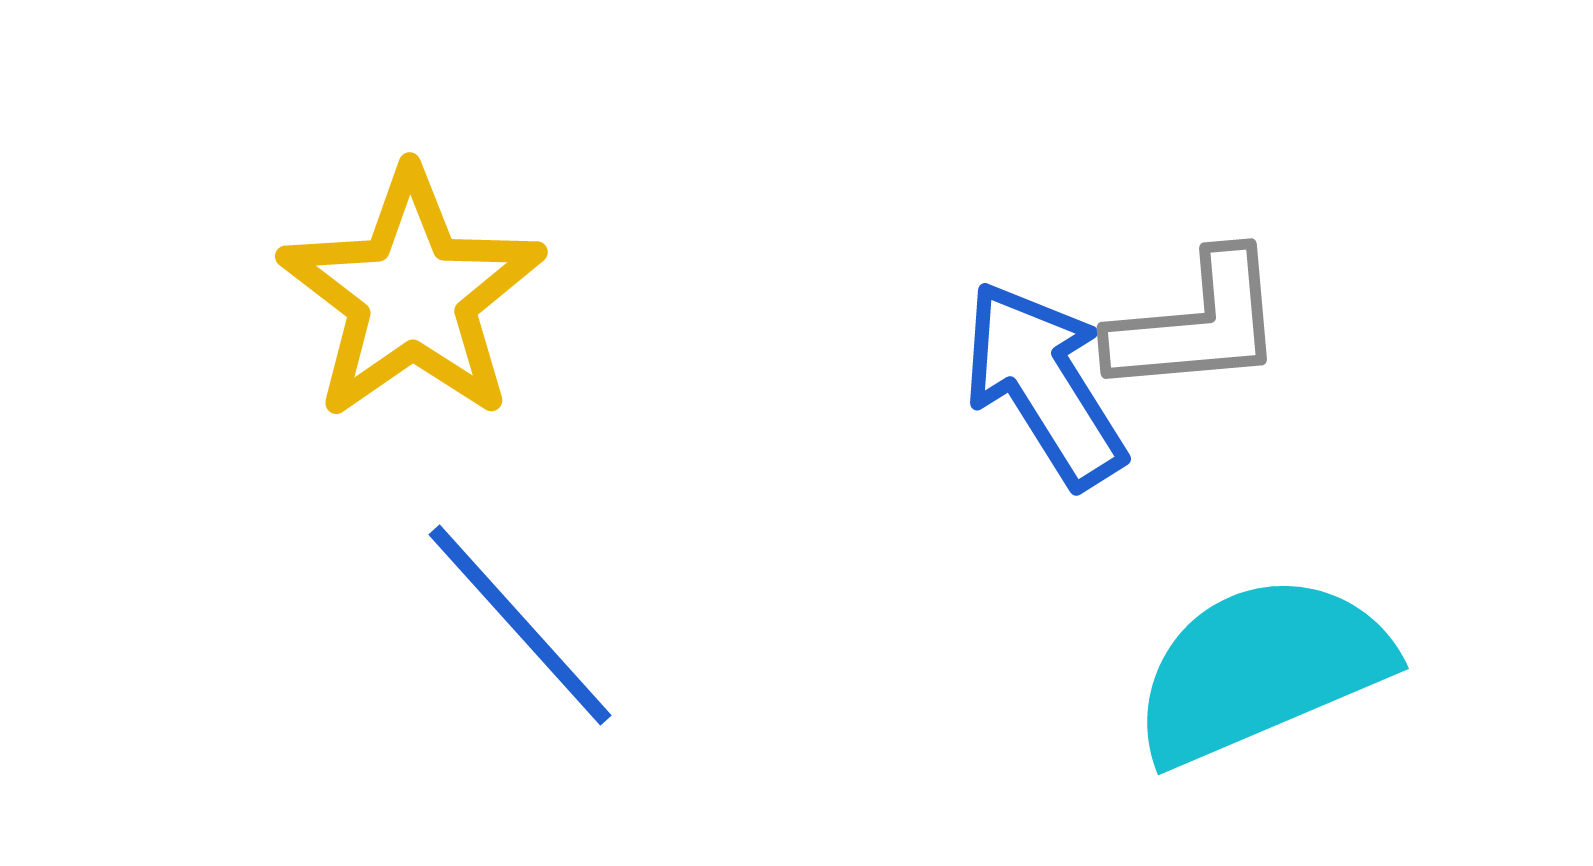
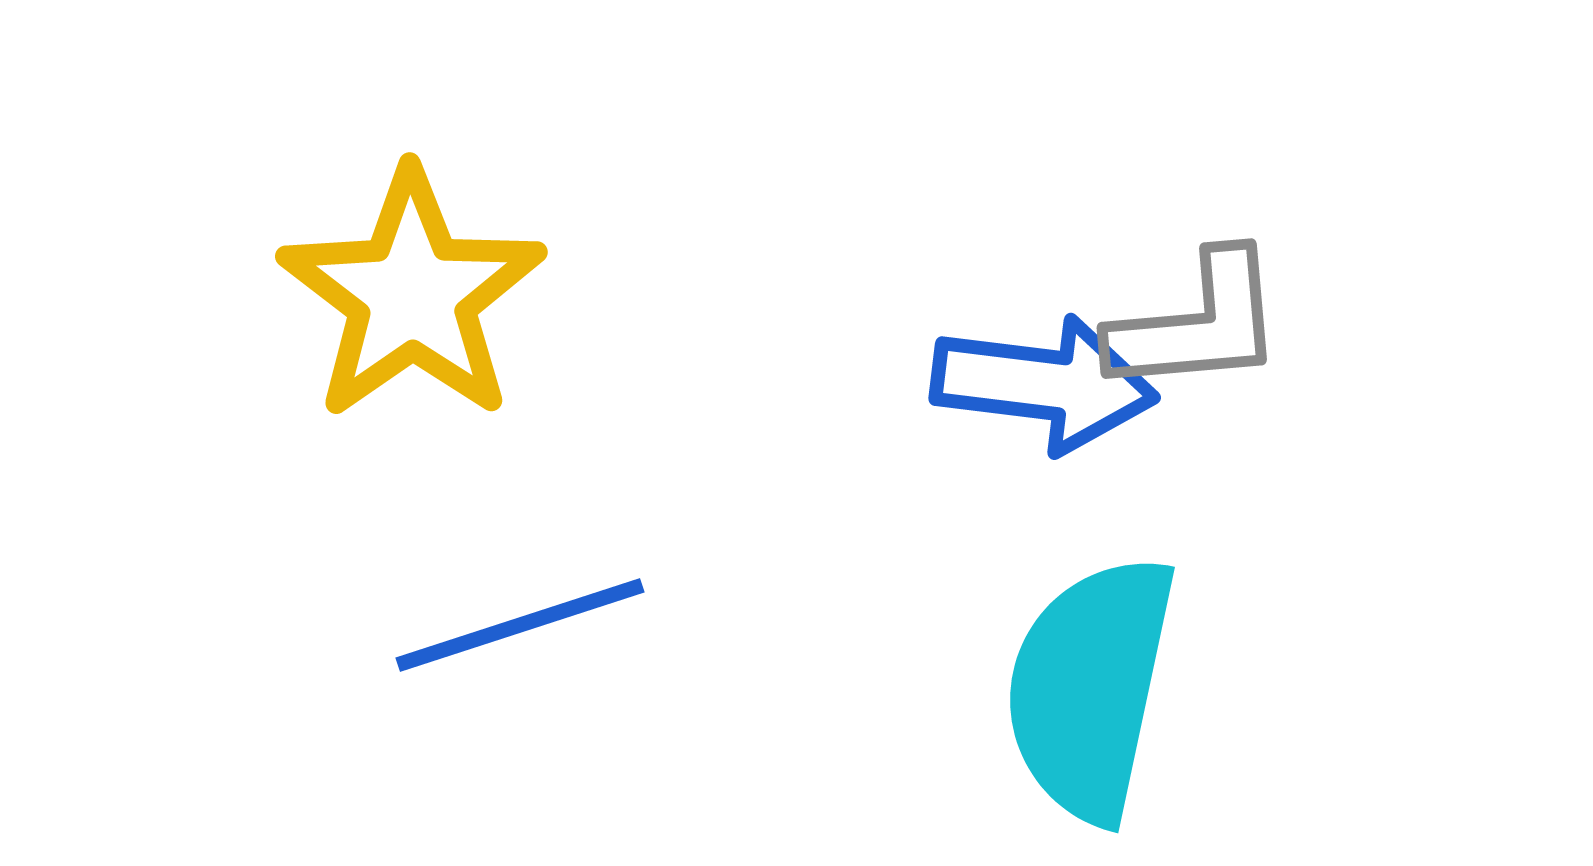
blue arrow: rotated 129 degrees clockwise
blue line: rotated 66 degrees counterclockwise
cyan semicircle: moved 171 px left, 19 px down; rotated 55 degrees counterclockwise
